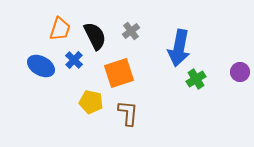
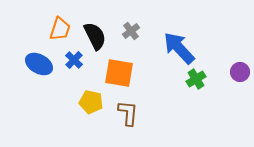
blue arrow: rotated 126 degrees clockwise
blue ellipse: moved 2 px left, 2 px up
orange square: rotated 28 degrees clockwise
